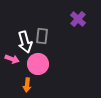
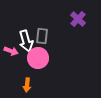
white arrow: moved 1 px right, 1 px up
pink arrow: moved 1 px left, 8 px up
pink circle: moved 6 px up
